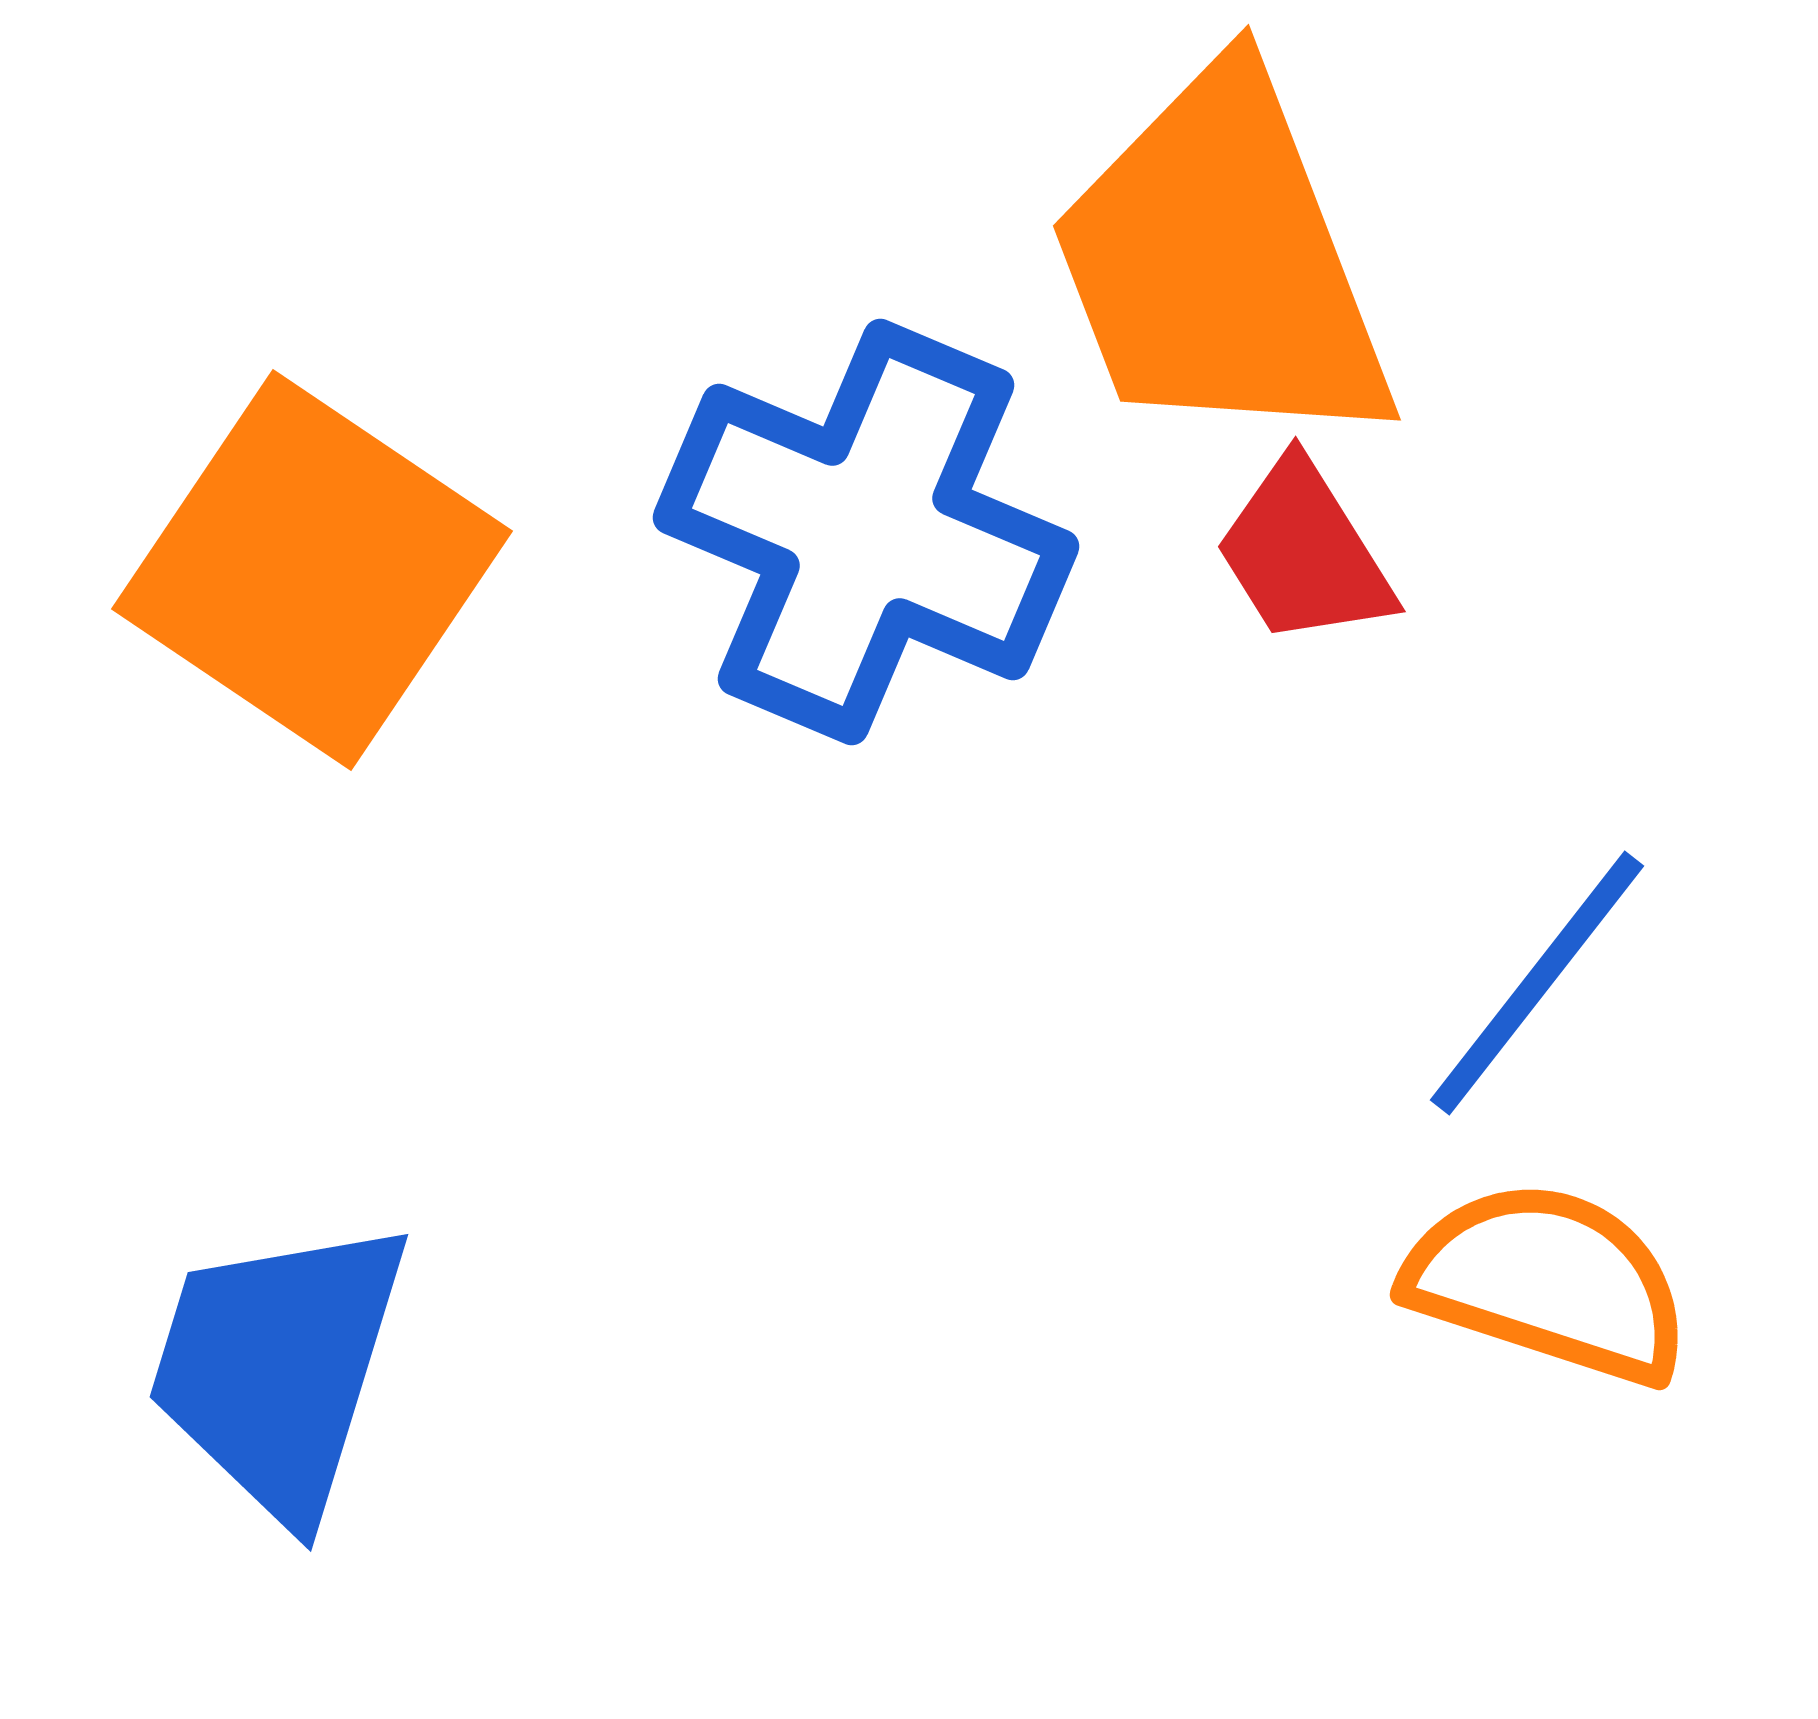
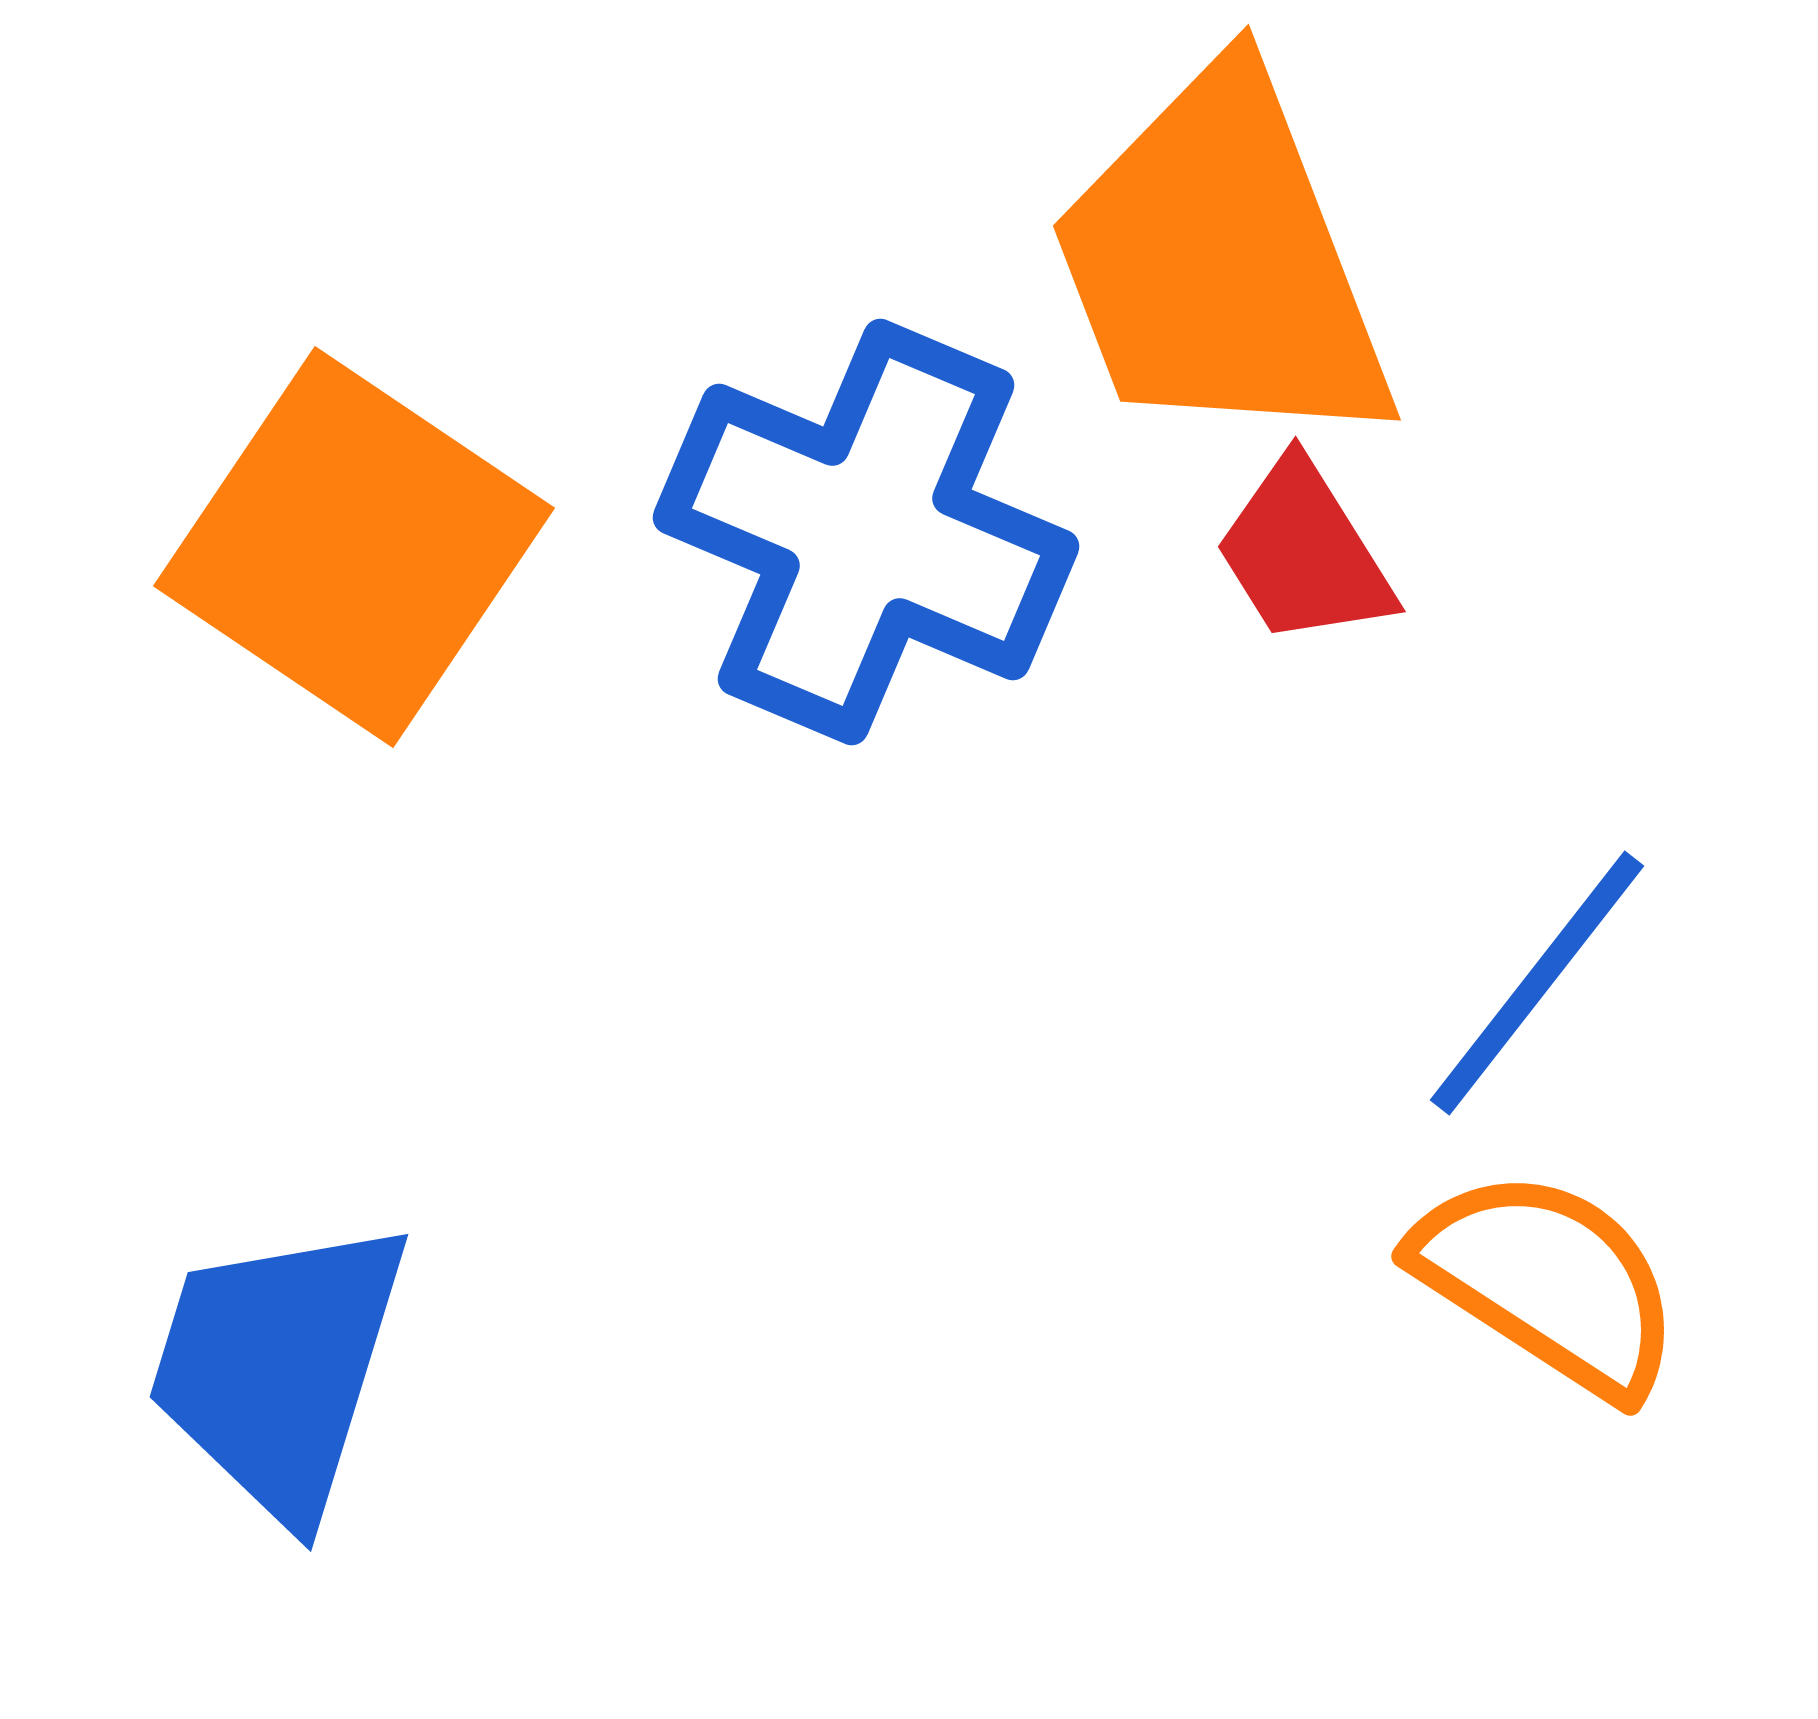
orange square: moved 42 px right, 23 px up
orange semicircle: rotated 15 degrees clockwise
